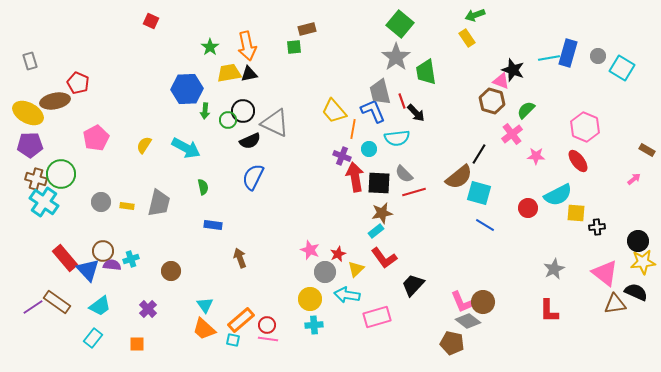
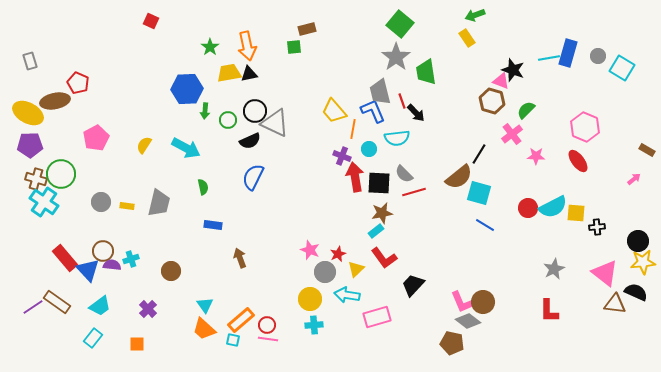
black circle at (243, 111): moved 12 px right
cyan semicircle at (558, 195): moved 5 px left, 12 px down
brown triangle at (615, 304): rotated 15 degrees clockwise
